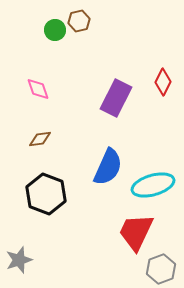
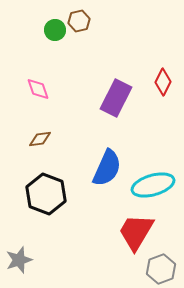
blue semicircle: moved 1 px left, 1 px down
red trapezoid: rotated 6 degrees clockwise
